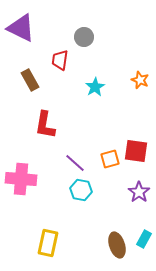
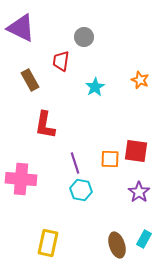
red trapezoid: moved 1 px right, 1 px down
orange square: rotated 18 degrees clockwise
purple line: rotated 30 degrees clockwise
